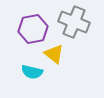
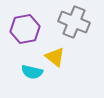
purple hexagon: moved 8 px left
yellow triangle: moved 1 px right, 3 px down
